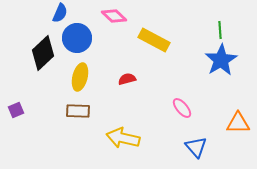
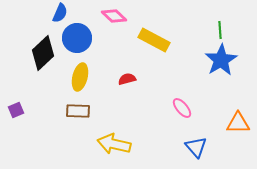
yellow arrow: moved 9 px left, 6 px down
